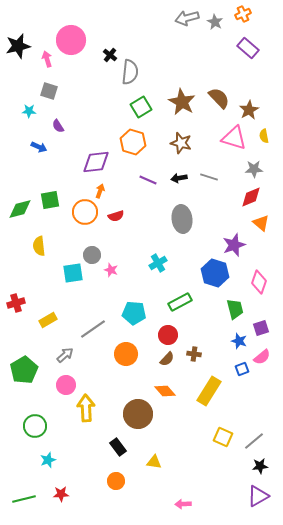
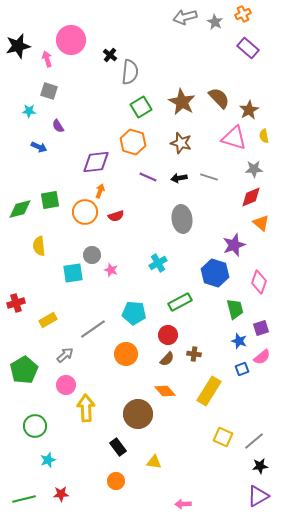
gray arrow at (187, 18): moved 2 px left, 1 px up
purple line at (148, 180): moved 3 px up
